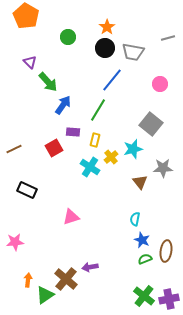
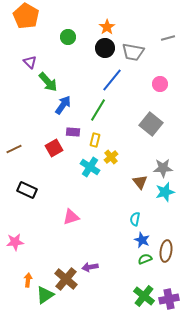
cyan star: moved 32 px right, 43 px down
